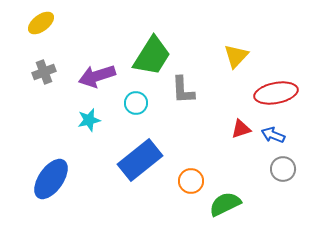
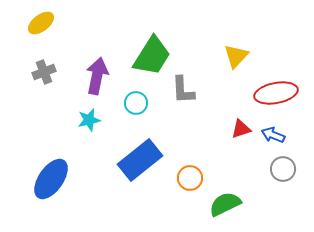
purple arrow: rotated 120 degrees clockwise
orange circle: moved 1 px left, 3 px up
